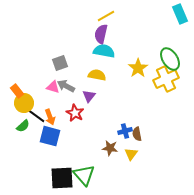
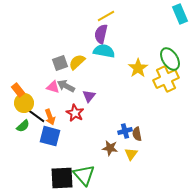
yellow semicircle: moved 20 px left, 13 px up; rotated 54 degrees counterclockwise
orange rectangle: moved 1 px right, 1 px up
